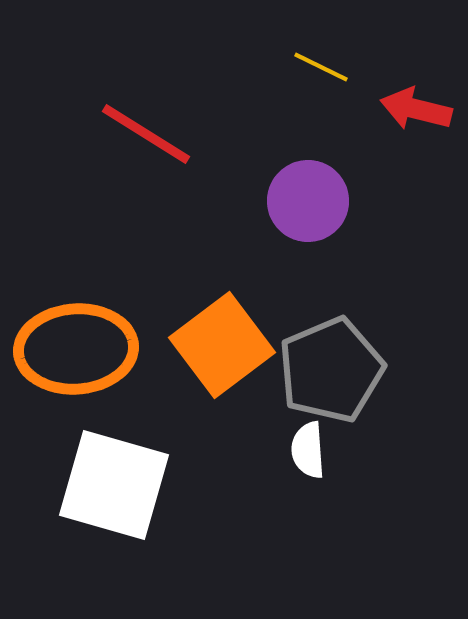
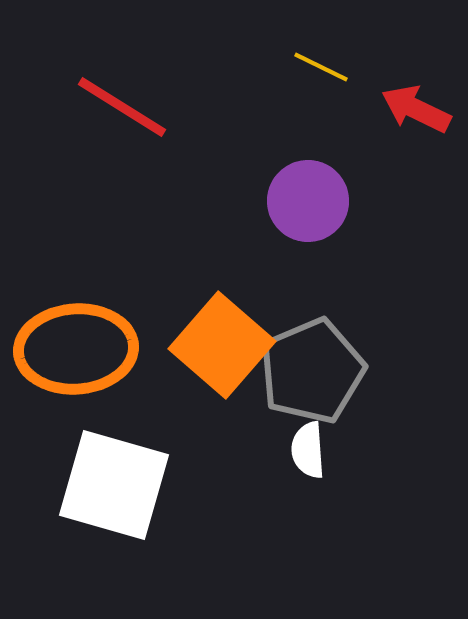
red arrow: rotated 12 degrees clockwise
red line: moved 24 px left, 27 px up
orange square: rotated 12 degrees counterclockwise
gray pentagon: moved 19 px left, 1 px down
